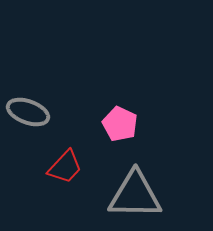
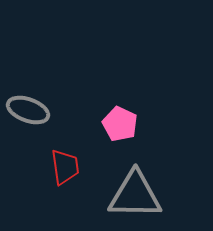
gray ellipse: moved 2 px up
red trapezoid: rotated 51 degrees counterclockwise
